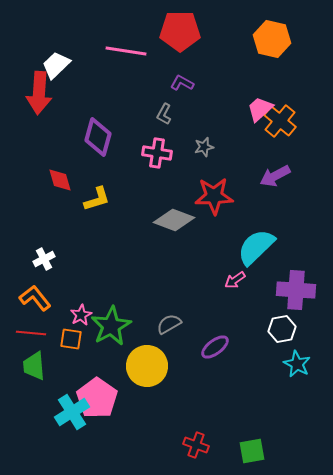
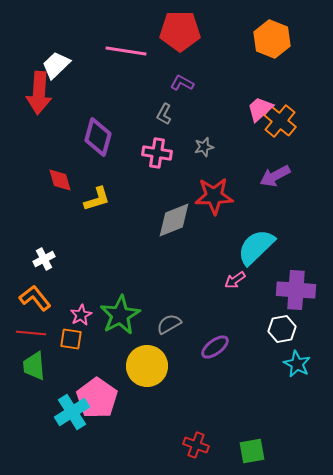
orange hexagon: rotated 9 degrees clockwise
gray diamond: rotated 42 degrees counterclockwise
green star: moved 9 px right, 11 px up
